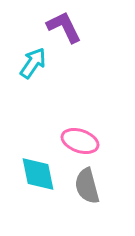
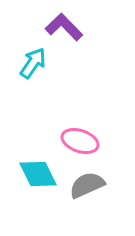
purple L-shape: rotated 18 degrees counterclockwise
cyan diamond: rotated 15 degrees counterclockwise
gray semicircle: moved 1 px up; rotated 81 degrees clockwise
